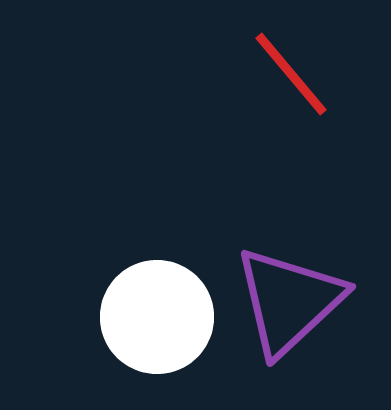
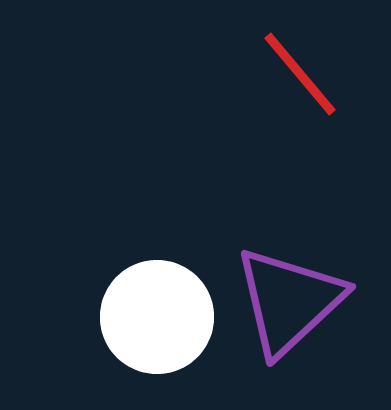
red line: moved 9 px right
